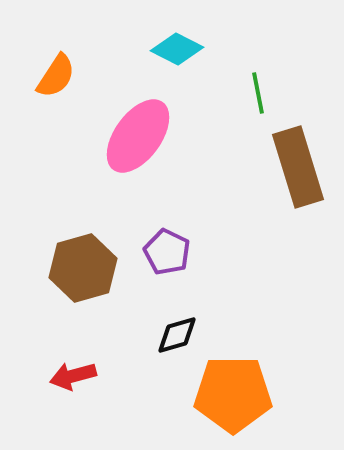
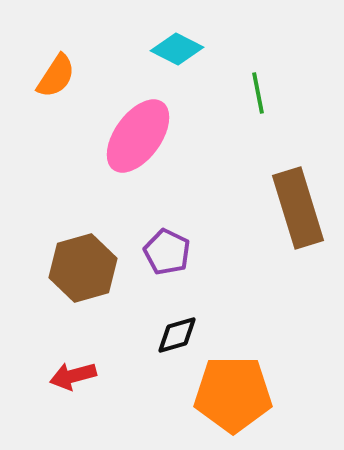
brown rectangle: moved 41 px down
